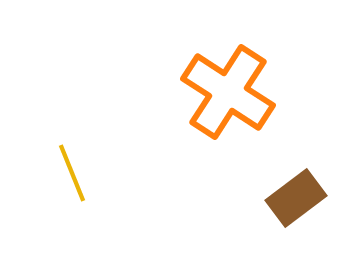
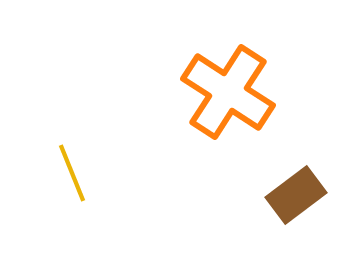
brown rectangle: moved 3 px up
